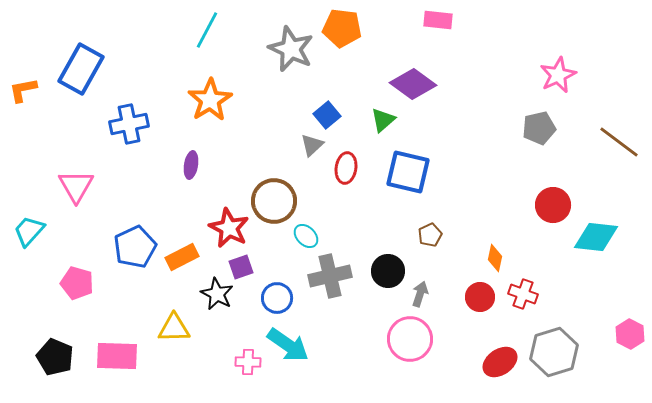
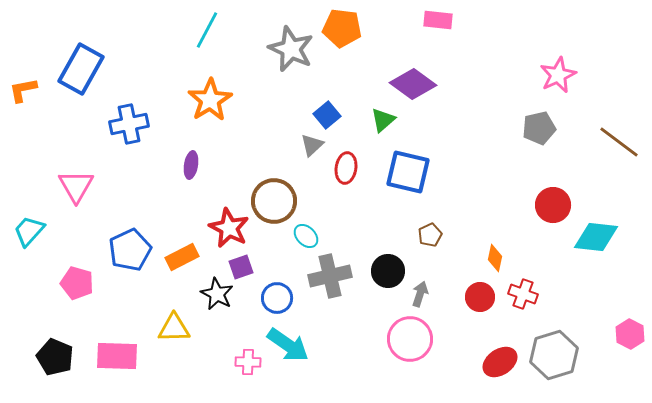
blue pentagon at (135, 247): moved 5 px left, 3 px down
gray hexagon at (554, 352): moved 3 px down
